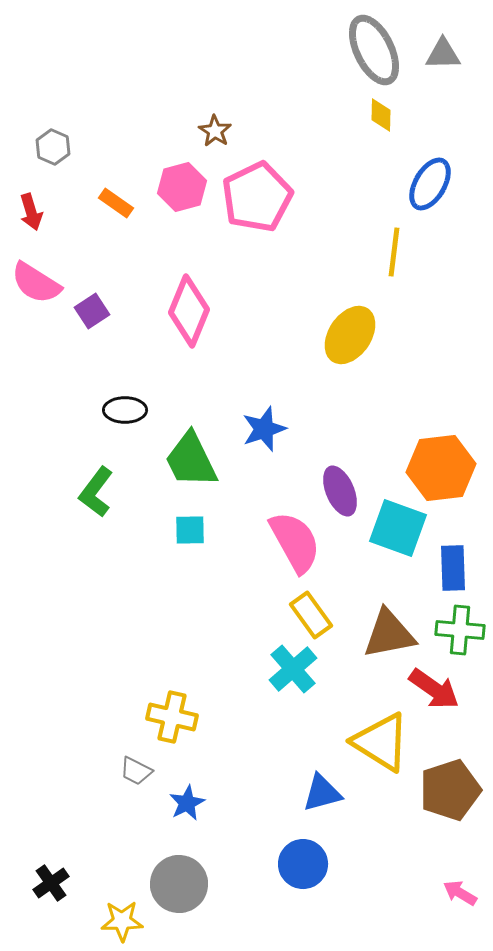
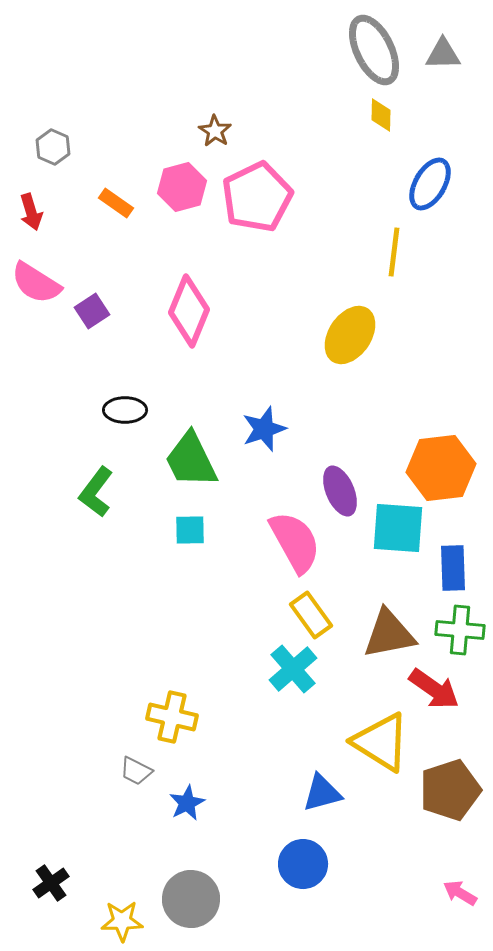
cyan square at (398, 528): rotated 16 degrees counterclockwise
gray circle at (179, 884): moved 12 px right, 15 px down
